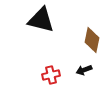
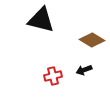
brown diamond: rotated 70 degrees counterclockwise
red cross: moved 2 px right, 1 px down
